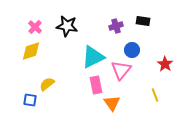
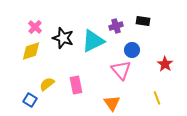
black star: moved 4 px left, 12 px down; rotated 10 degrees clockwise
cyan triangle: moved 16 px up
pink triangle: rotated 20 degrees counterclockwise
pink rectangle: moved 20 px left
yellow line: moved 2 px right, 3 px down
blue square: rotated 24 degrees clockwise
